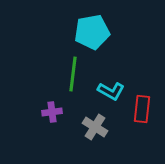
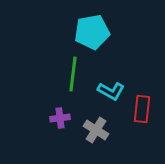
purple cross: moved 8 px right, 6 px down
gray cross: moved 1 px right, 3 px down
